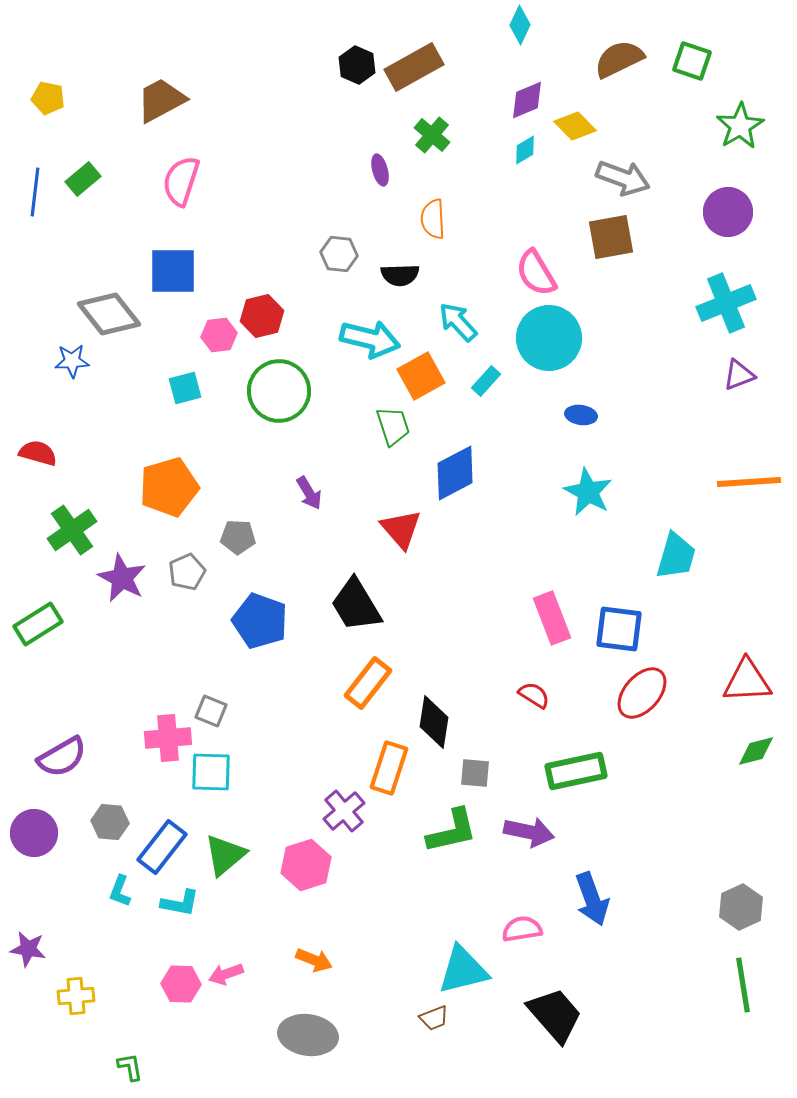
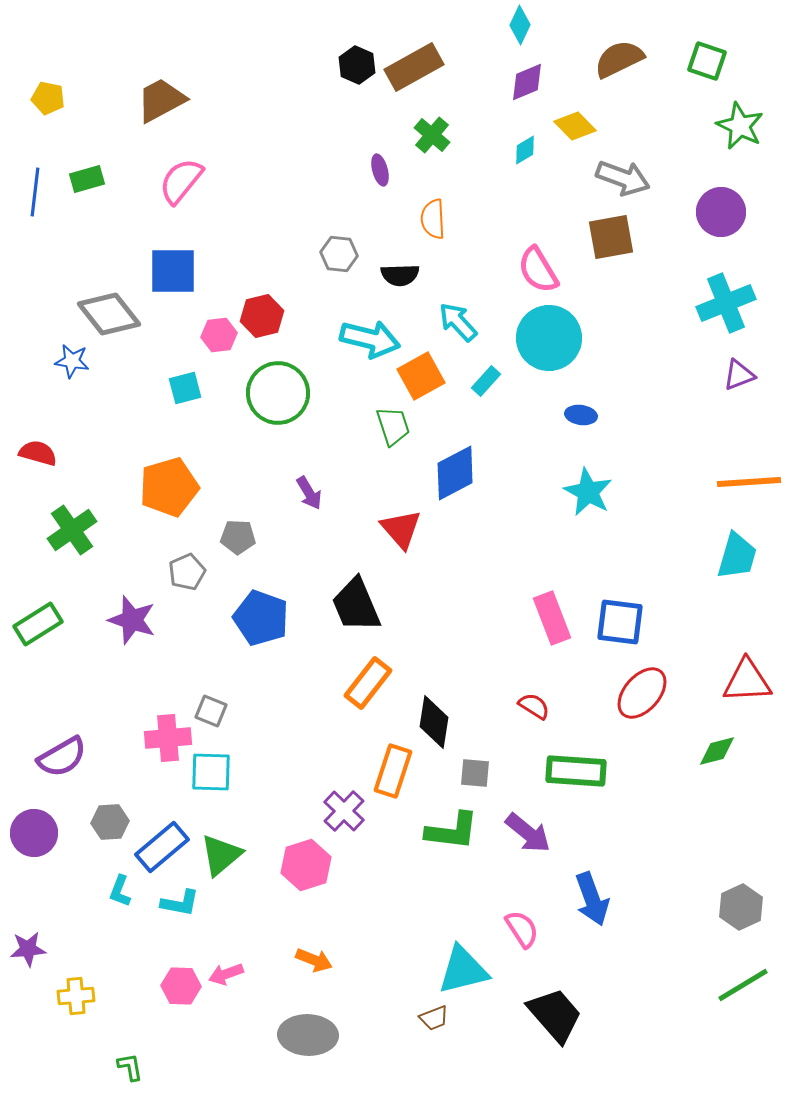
green square at (692, 61): moved 15 px right
purple diamond at (527, 100): moved 18 px up
green star at (740, 126): rotated 15 degrees counterclockwise
green rectangle at (83, 179): moved 4 px right; rotated 24 degrees clockwise
pink semicircle at (181, 181): rotated 21 degrees clockwise
purple circle at (728, 212): moved 7 px left
pink semicircle at (536, 273): moved 2 px right, 3 px up
blue star at (72, 361): rotated 12 degrees clockwise
green circle at (279, 391): moved 1 px left, 2 px down
cyan trapezoid at (676, 556): moved 61 px right
purple star at (122, 578): moved 10 px right, 42 px down; rotated 9 degrees counterclockwise
black trapezoid at (356, 605): rotated 8 degrees clockwise
blue pentagon at (260, 621): moved 1 px right, 3 px up
blue square at (619, 629): moved 1 px right, 7 px up
red semicircle at (534, 695): moved 11 px down
green diamond at (756, 751): moved 39 px left
orange rectangle at (389, 768): moved 4 px right, 3 px down
green rectangle at (576, 771): rotated 16 degrees clockwise
purple cross at (344, 811): rotated 6 degrees counterclockwise
gray hexagon at (110, 822): rotated 9 degrees counterclockwise
green L-shape at (452, 831): rotated 20 degrees clockwise
purple arrow at (529, 832): moved 1 px left, 1 px down; rotated 27 degrees clockwise
blue rectangle at (162, 847): rotated 12 degrees clockwise
green triangle at (225, 855): moved 4 px left
pink semicircle at (522, 929): rotated 66 degrees clockwise
purple star at (28, 949): rotated 15 degrees counterclockwise
pink hexagon at (181, 984): moved 2 px down
green line at (743, 985): rotated 68 degrees clockwise
gray ellipse at (308, 1035): rotated 6 degrees counterclockwise
